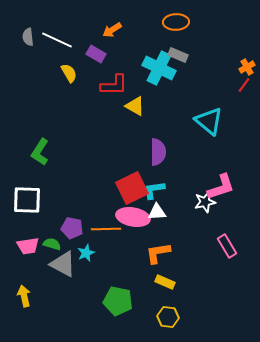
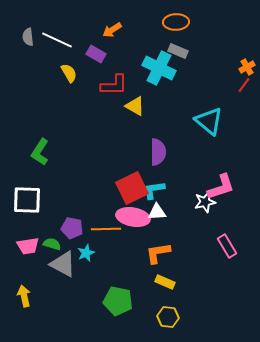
gray rectangle: moved 4 px up
